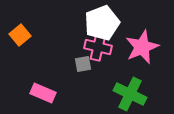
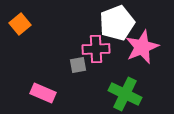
white pentagon: moved 15 px right
orange square: moved 11 px up
pink cross: moved 2 px left, 2 px down; rotated 16 degrees counterclockwise
gray square: moved 5 px left, 1 px down
green cross: moved 5 px left
